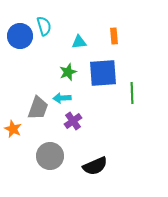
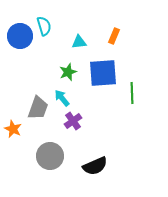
orange rectangle: rotated 28 degrees clockwise
cyan arrow: rotated 54 degrees clockwise
